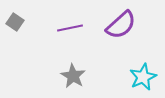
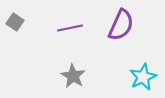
purple semicircle: rotated 24 degrees counterclockwise
